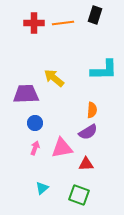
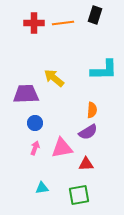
cyan triangle: rotated 32 degrees clockwise
green square: rotated 30 degrees counterclockwise
